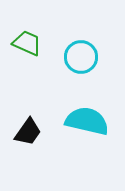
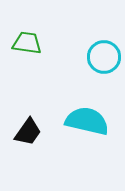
green trapezoid: rotated 16 degrees counterclockwise
cyan circle: moved 23 px right
